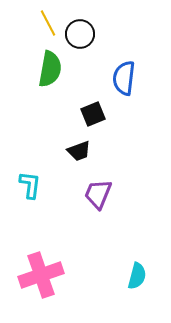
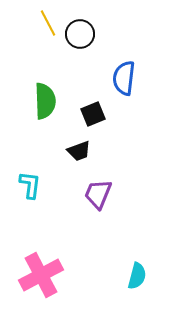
green semicircle: moved 5 px left, 32 px down; rotated 12 degrees counterclockwise
pink cross: rotated 9 degrees counterclockwise
